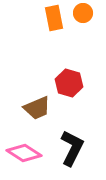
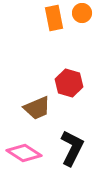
orange circle: moved 1 px left
